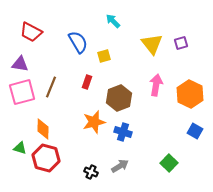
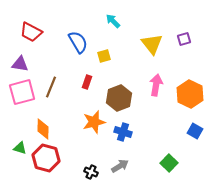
purple square: moved 3 px right, 4 px up
